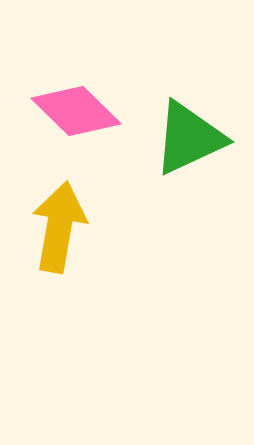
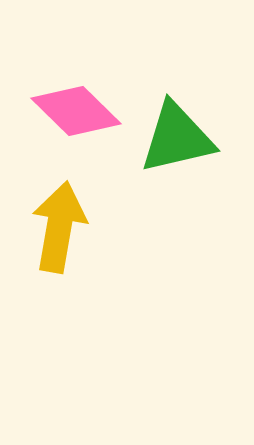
green triangle: moved 12 px left; rotated 12 degrees clockwise
